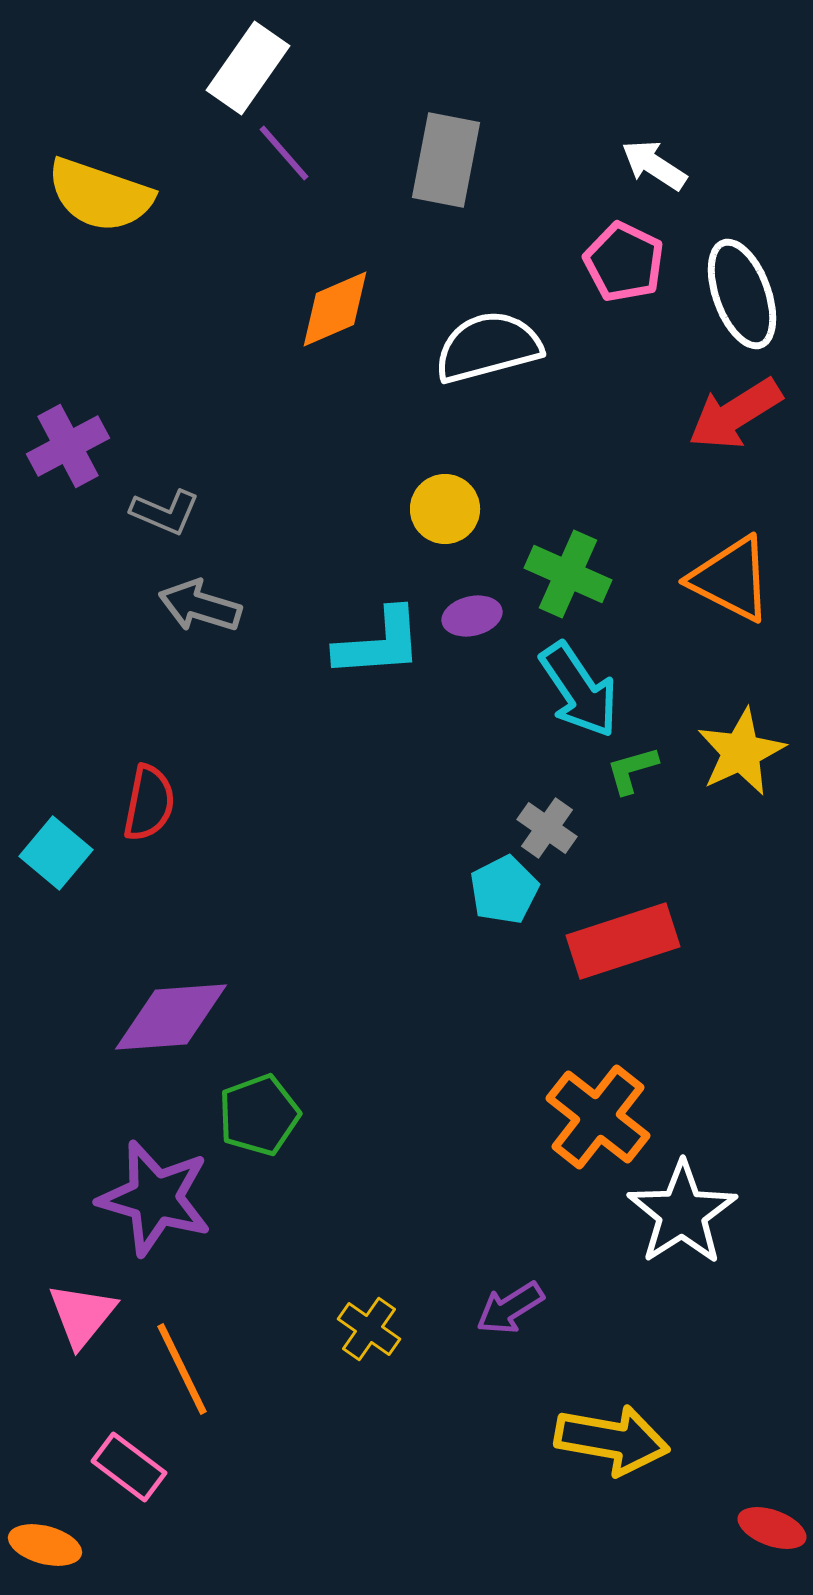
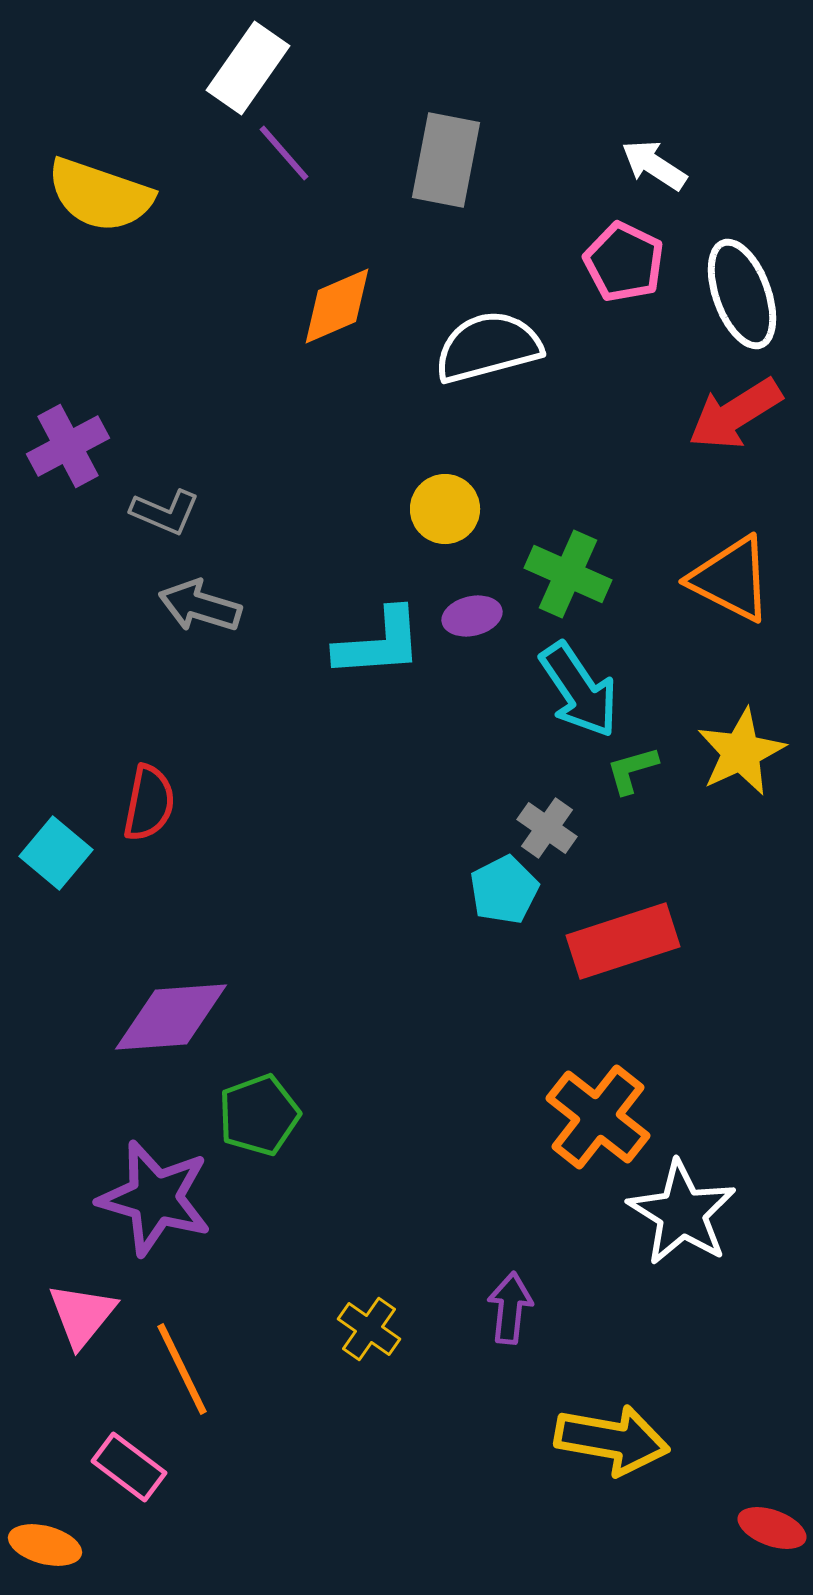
orange diamond: moved 2 px right, 3 px up
white star: rotated 7 degrees counterclockwise
purple arrow: rotated 128 degrees clockwise
